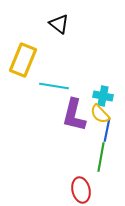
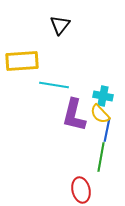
black triangle: moved 1 px right, 1 px down; rotated 30 degrees clockwise
yellow rectangle: moved 1 px left, 1 px down; rotated 64 degrees clockwise
cyan line: moved 1 px up
